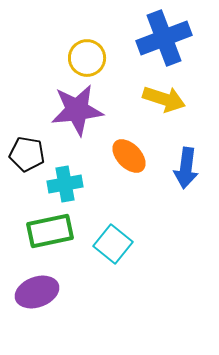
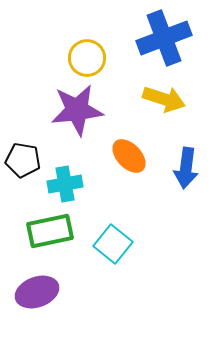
black pentagon: moved 4 px left, 6 px down
